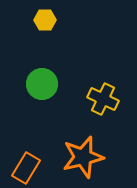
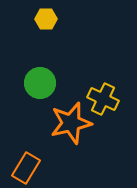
yellow hexagon: moved 1 px right, 1 px up
green circle: moved 2 px left, 1 px up
orange star: moved 12 px left, 34 px up
